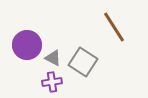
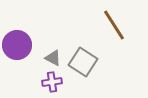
brown line: moved 2 px up
purple circle: moved 10 px left
